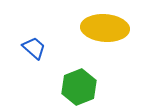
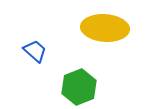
blue trapezoid: moved 1 px right, 3 px down
